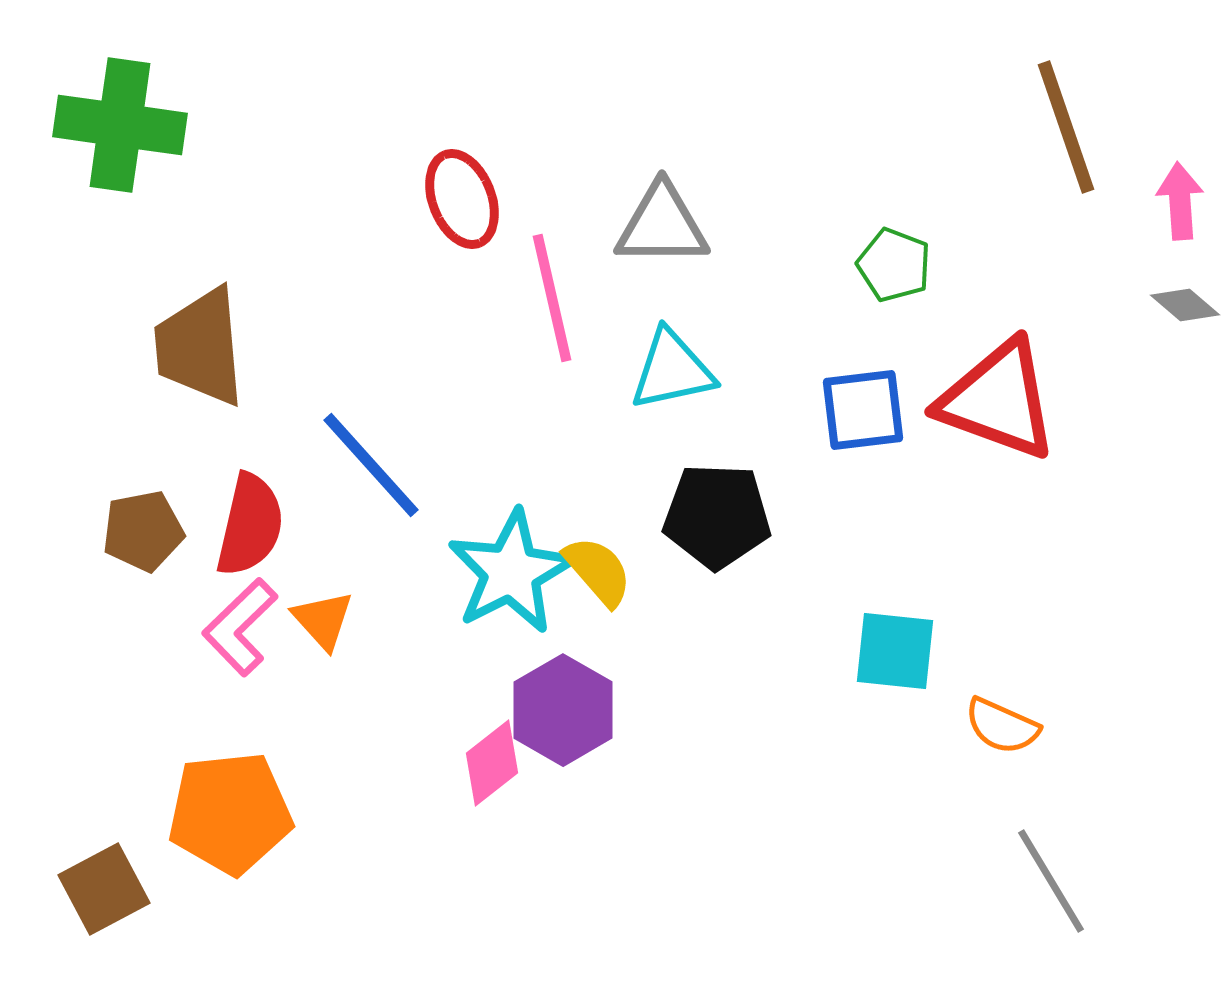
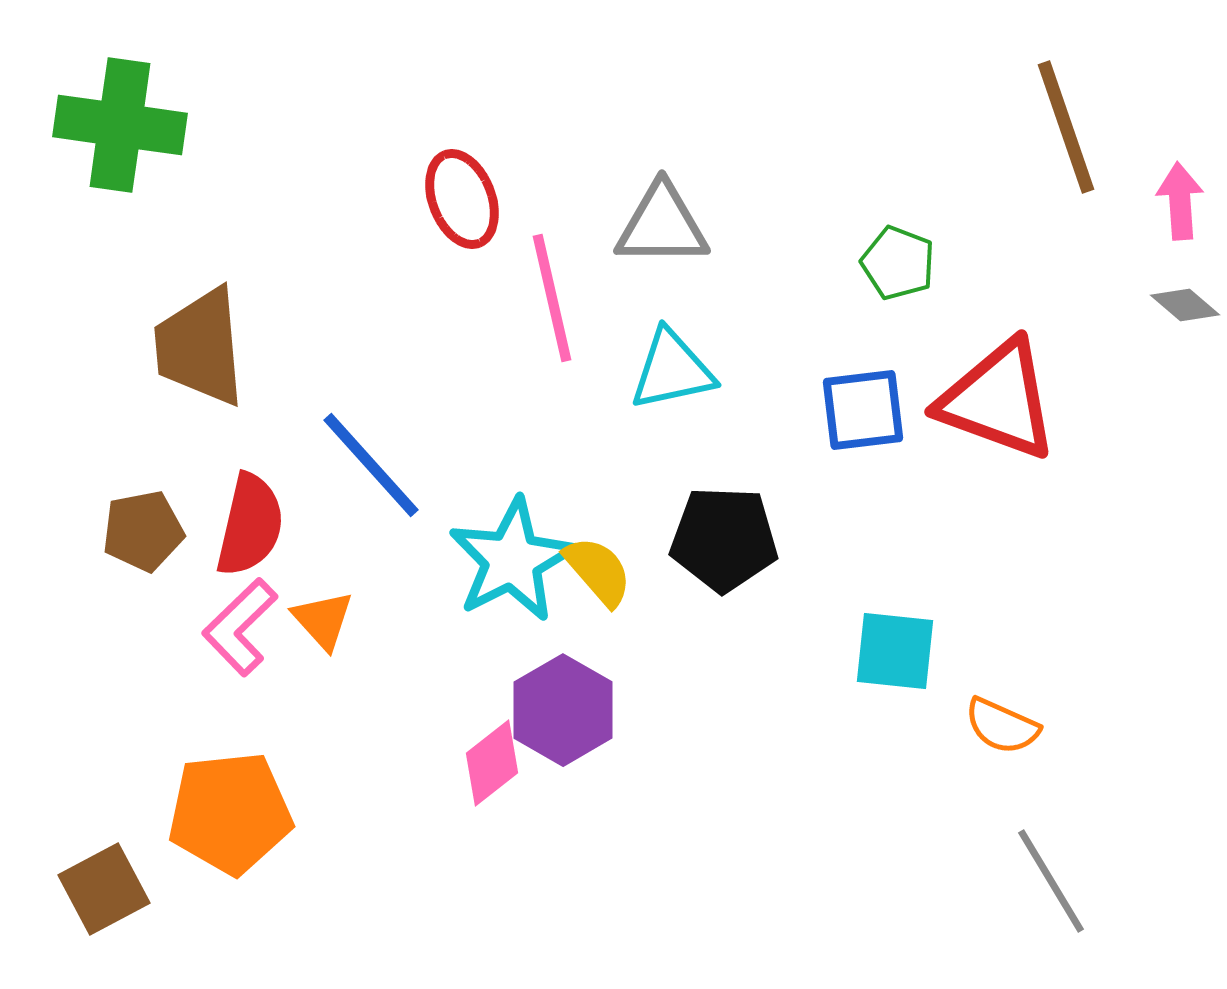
green pentagon: moved 4 px right, 2 px up
black pentagon: moved 7 px right, 23 px down
cyan star: moved 1 px right, 12 px up
